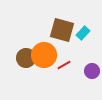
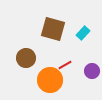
brown square: moved 9 px left, 1 px up
orange circle: moved 6 px right, 25 px down
red line: moved 1 px right
